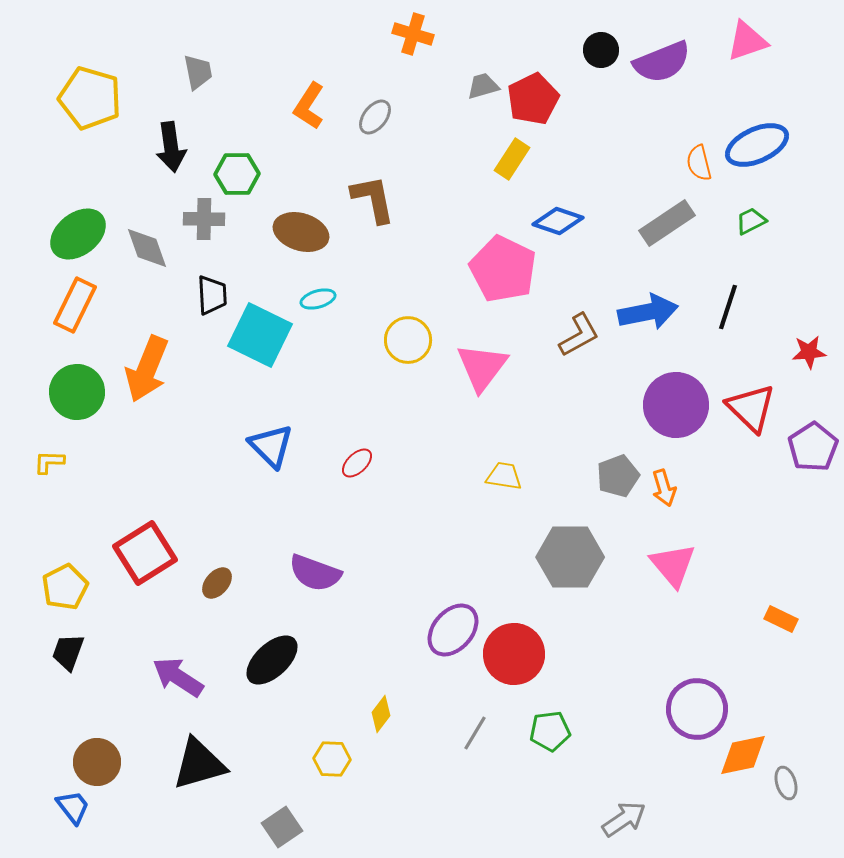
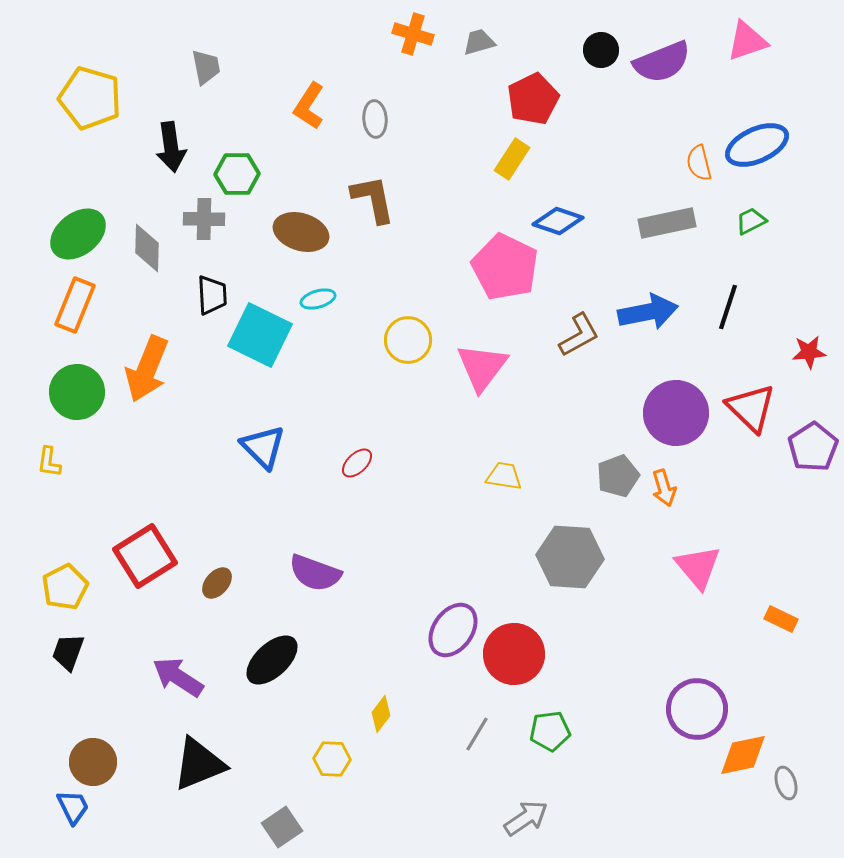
gray trapezoid at (198, 72): moved 8 px right, 5 px up
gray trapezoid at (483, 86): moved 4 px left, 44 px up
gray ellipse at (375, 117): moved 2 px down; rotated 42 degrees counterclockwise
gray rectangle at (667, 223): rotated 22 degrees clockwise
gray diamond at (147, 248): rotated 21 degrees clockwise
pink pentagon at (503, 269): moved 2 px right, 2 px up
orange rectangle at (75, 305): rotated 4 degrees counterclockwise
purple circle at (676, 405): moved 8 px down
blue triangle at (271, 446): moved 8 px left, 1 px down
yellow L-shape at (49, 462): rotated 84 degrees counterclockwise
red square at (145, 553): moved 3 px down
gray hexagon at (570, 557): rotated 4 degrees clockwise
pink triangle at (673, 565): moved 25 px right, 2 px down
purple ellipse at (453, 630): rotated 6 degrees counterclockwise
gray line at (475, 733): moved 2 px right, 1 px down
brown circle at (97, 762): moved 4 px left
black triangle at (199, 764): rotated 6 degrees counterclockwise
blue trapezoid at (73, 807): rotated 12 degrees clockwise
gray arrow at (624, 819): moved 98 px left, 1 px up
